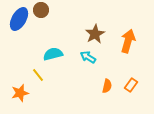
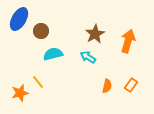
brown circle: moved 21 px down
yellow line: moved 7 px down
